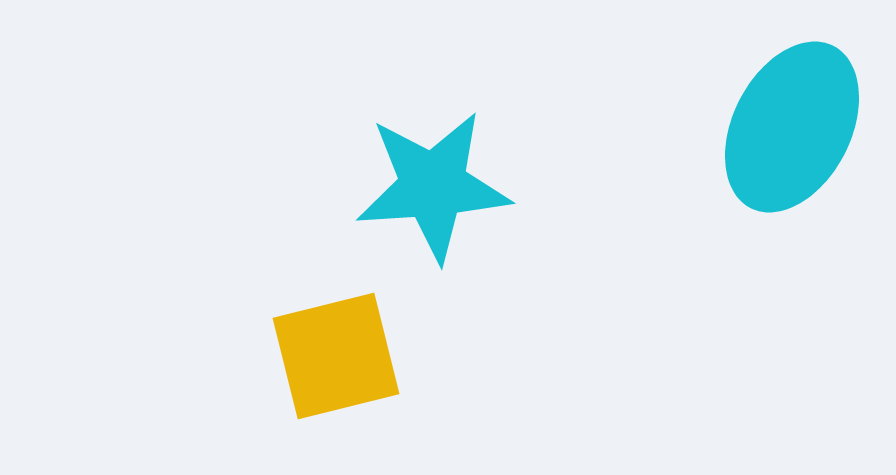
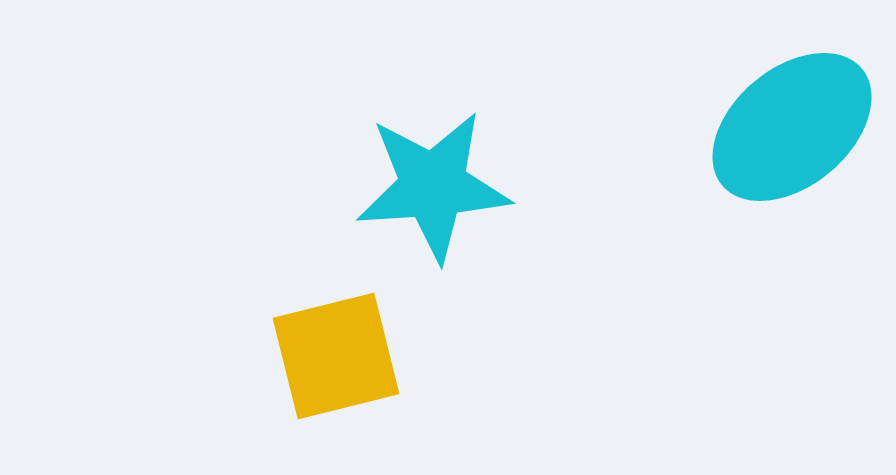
cyan ellipse: rotated 23 degrees clockwise
